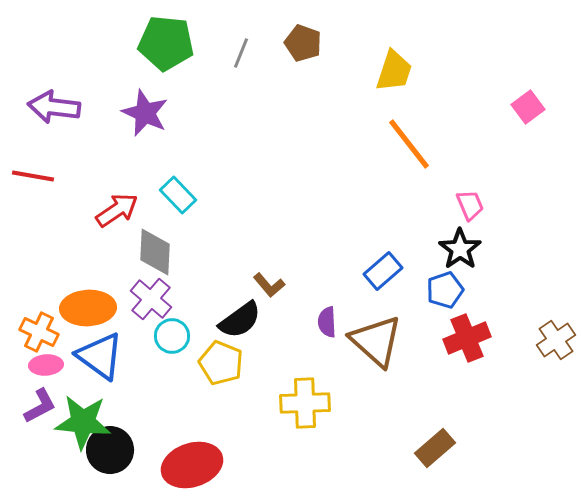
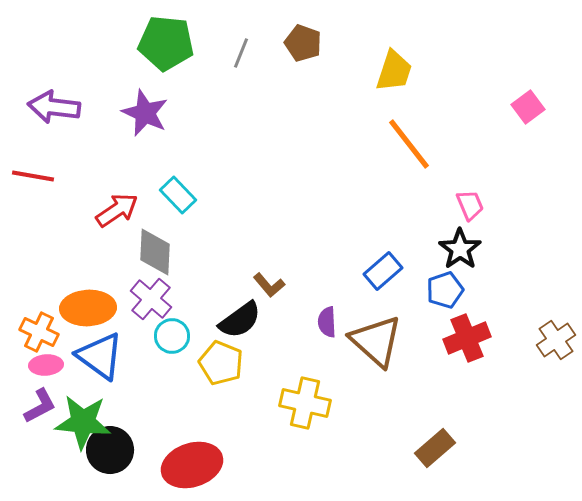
yellow cross: rotated 15 degrees clockwise
